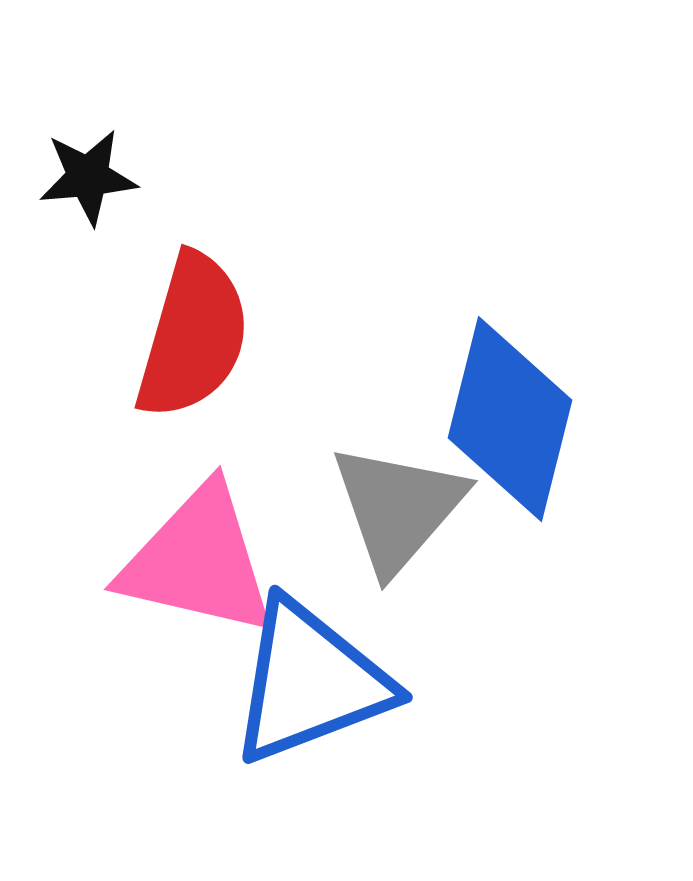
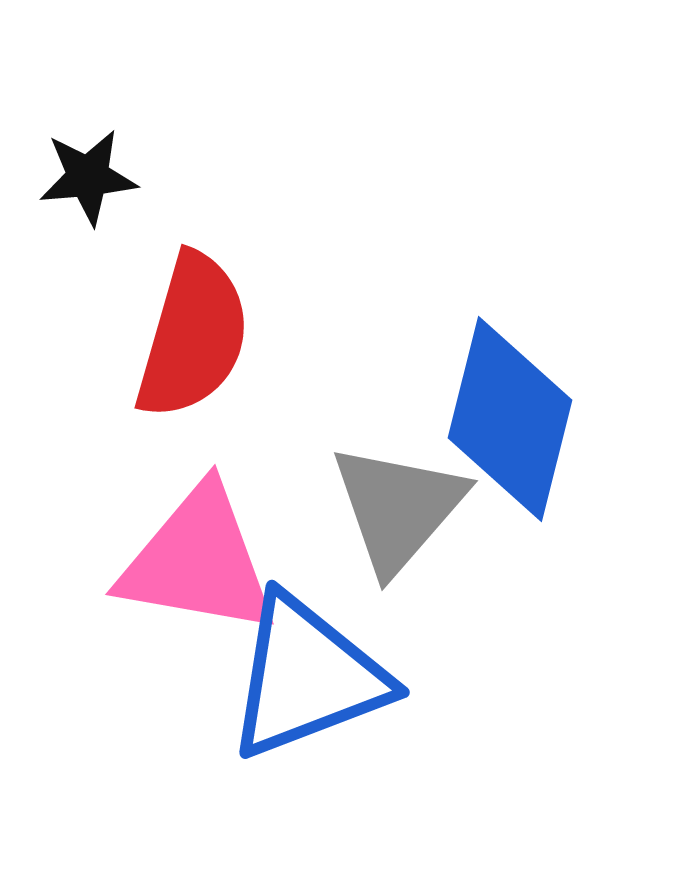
pink triangle: rotated 3 degrees counterclockwise
blue triangle: moved 3 px left, 5 px up
